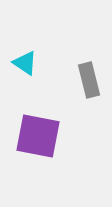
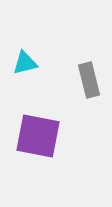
cyan triangle: rotated 48 degrees counterclockwise
